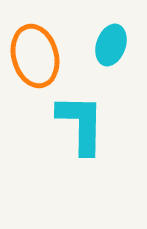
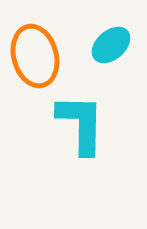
cyan ellipse: rotated 30 degrees clockwise
